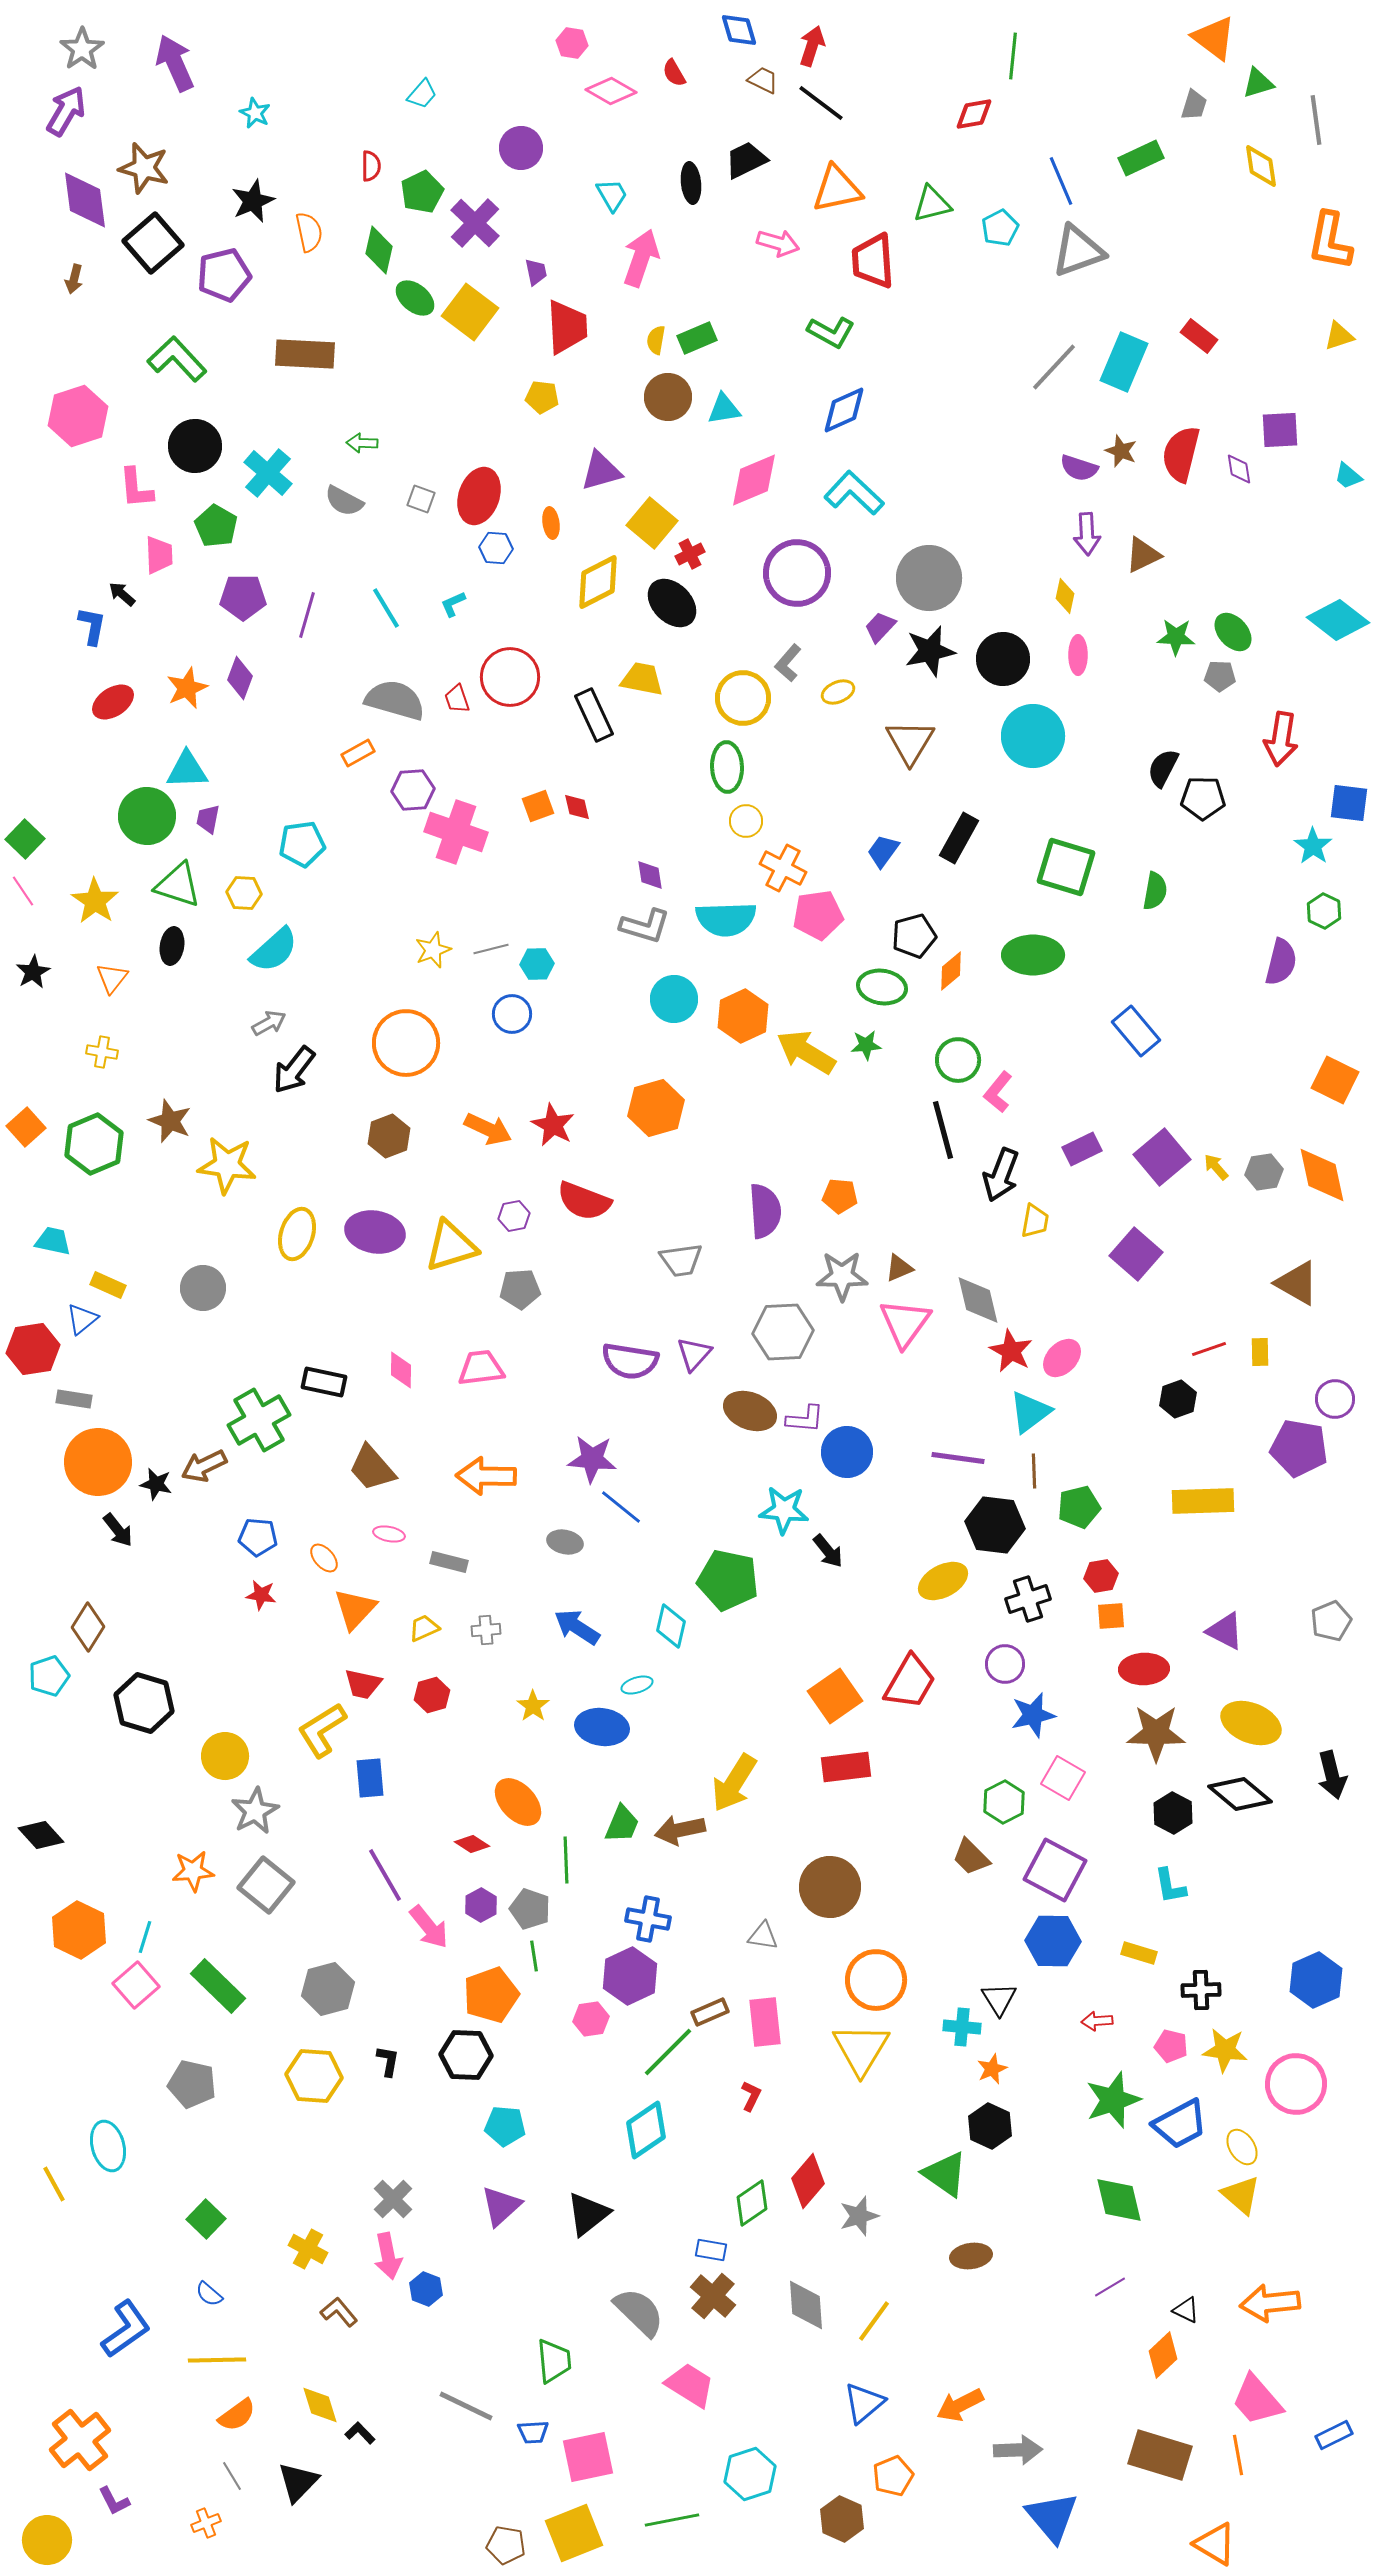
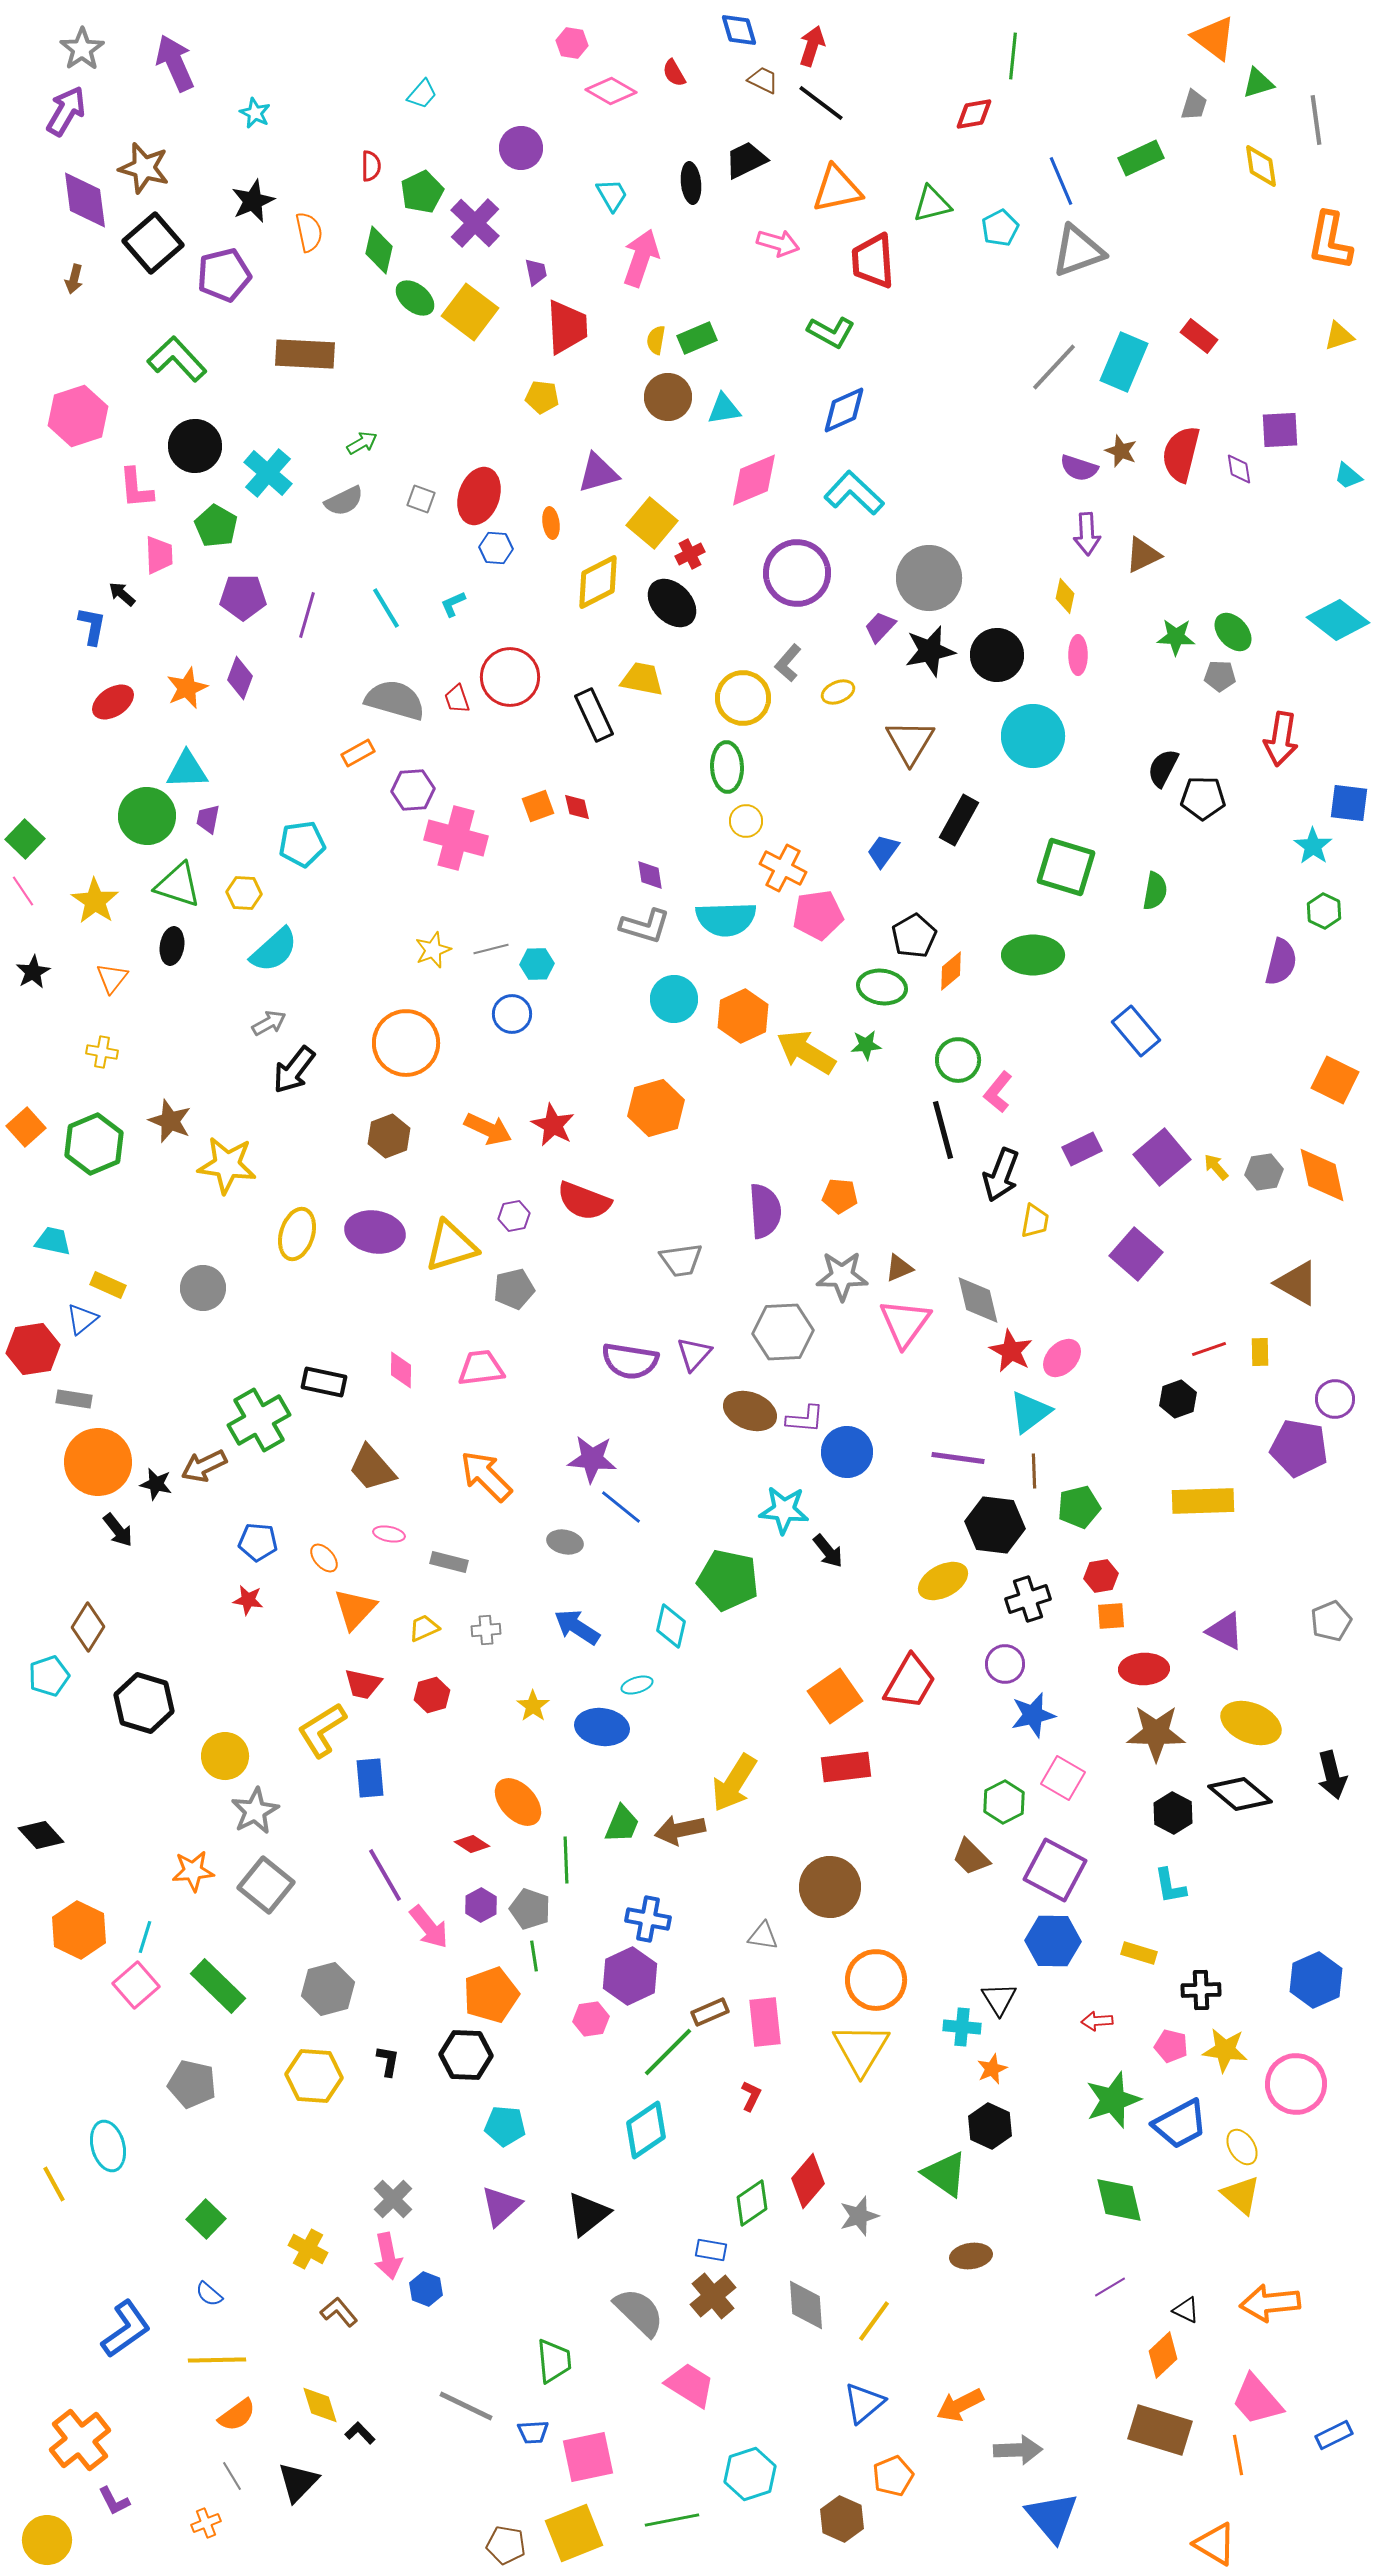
green arrow at (362, 443): rotated 148 degrees clockwise
purple triangle at (601, 471): moved 3 px left, 2 px down
gray semicircle at (344, 501): rotated 54 degrees counterclockwise
black circle at (1003, 659): moved 6 px left, 4 px up
pink cross at (456, 832): moved 6 px down; rotated 4 degrees counterclockwise
black rectangle at (959, 838): moved 18 px up
black pentagon at (914, 936): rotated 15 degrees counterclockwise
gray pentagon at (520, 1289): moved 6 px left; rotated 9 degrees counterclockwise
orange arrow at (486, 1476): rotated 44 degrees clockwise
blue pentagon at (258, 1537): moved 5 px down
red star at (261, 1595): moved 13 px left, 5 px down
brown cross at (713, 2296): rotated 9 degrees clockwise
brown rectangle at (1160, 2455): moved 25 px up
